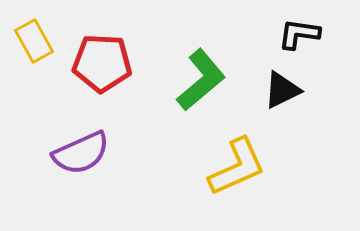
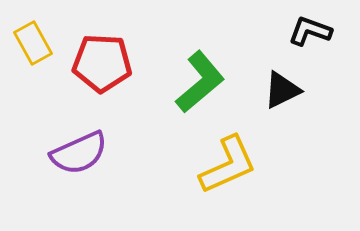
black L-shape: moved 11 px right, 3 px up; rotated 12 degrees clockwise
yellow rectangle: moved 1 px left, 2 px down
green L-shape: moved 1 px left, 2 px down
purple semicircle: moved 2 px left
yellow L-shape: moved 9 px left, 2 px up
